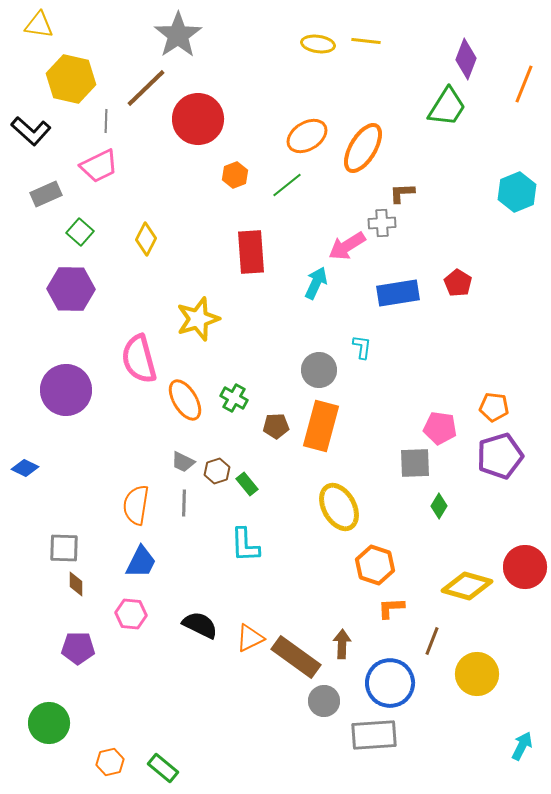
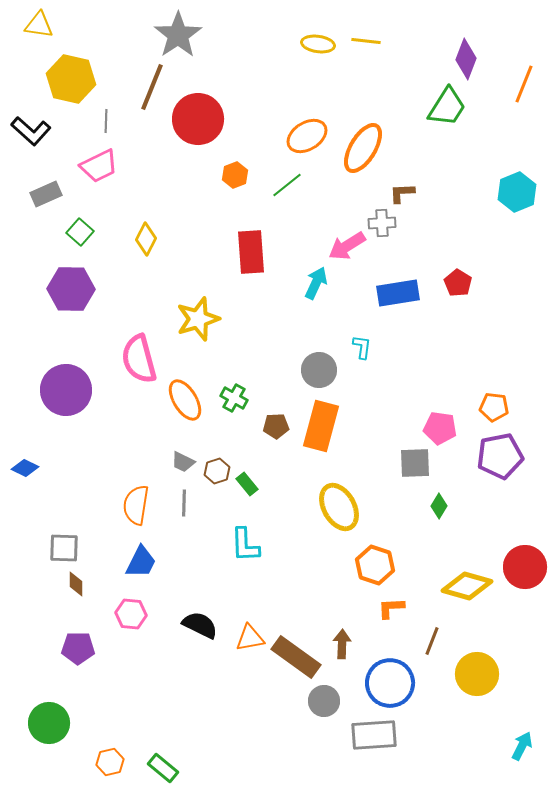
brown line at (146, 88): moved 6 px right, 1 px up; rotated 24 degrees counterclockwise
purple pentagon at (500, 456): rotated 6 degrees clockwise
orange triangle at (250, 638): rotated 16 degrees clockwise
